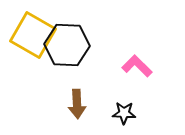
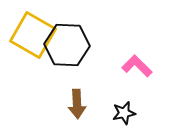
black star: rotated 15 degrees counterclockwise
